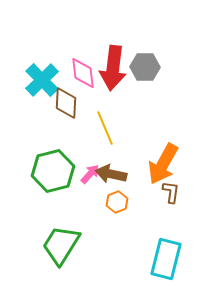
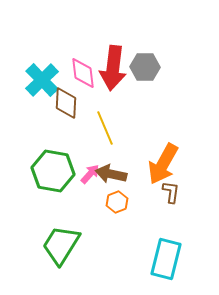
green hexagon: rotated 24 degrees clockwise
